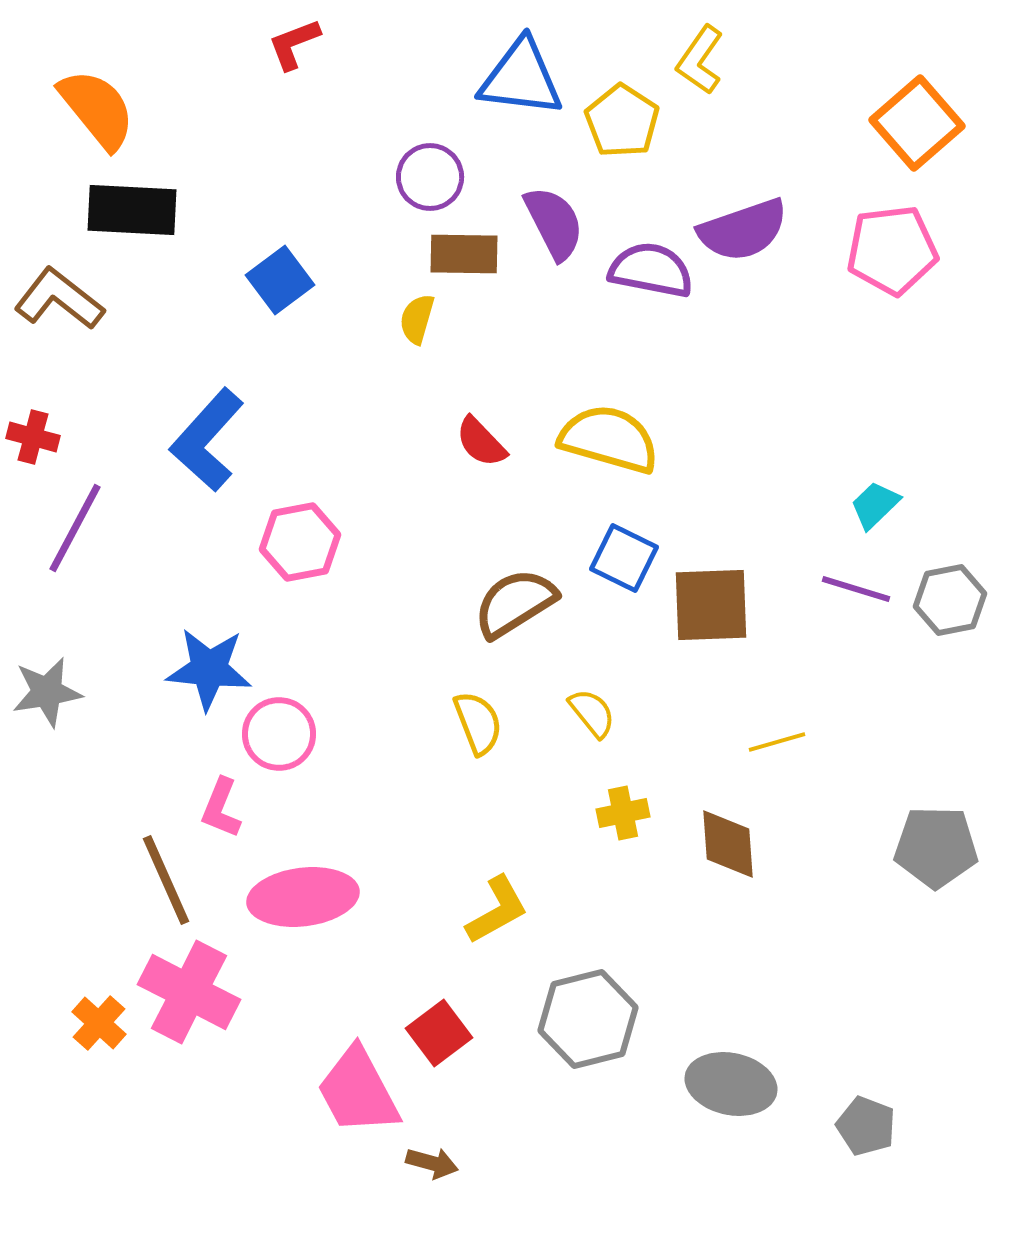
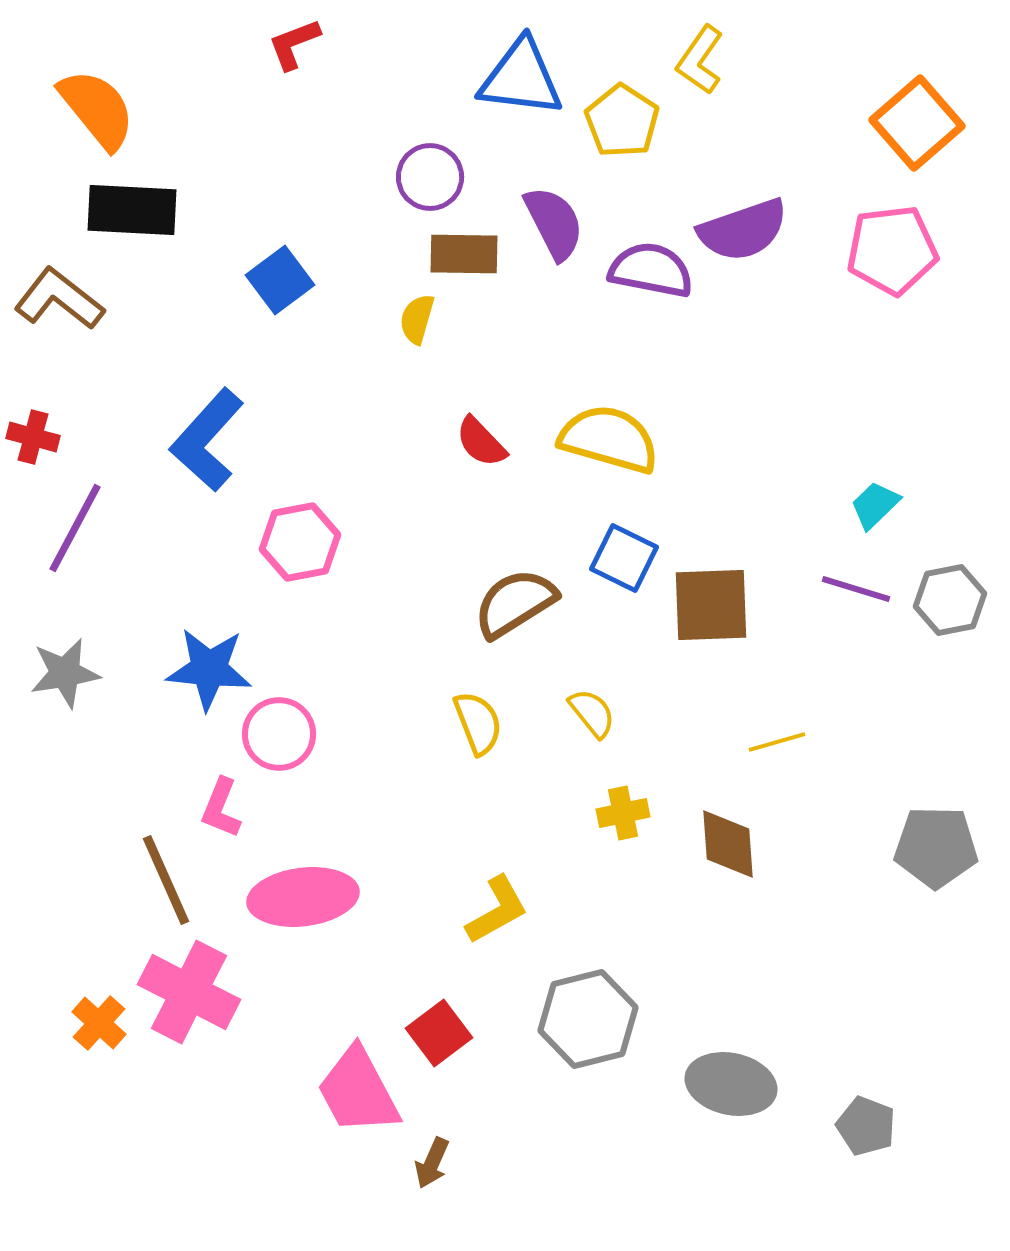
gray star at (47, 692): moved 18 px right, 19 px up
brown arrow at (432, 1163): rotated 99 degrees clockwise
